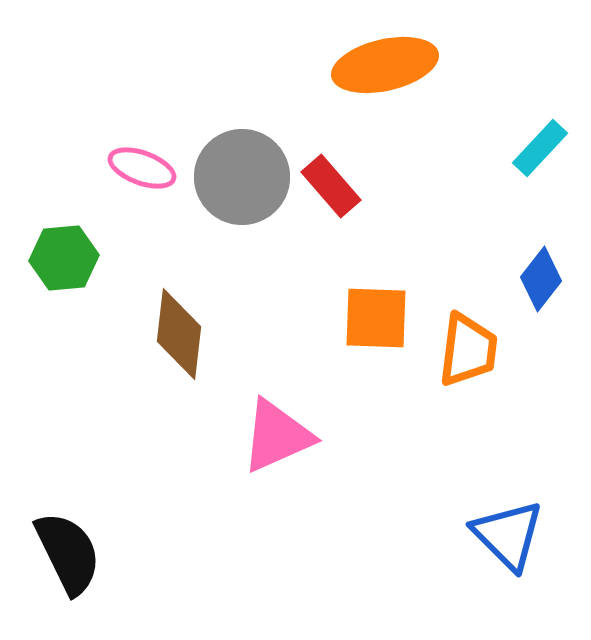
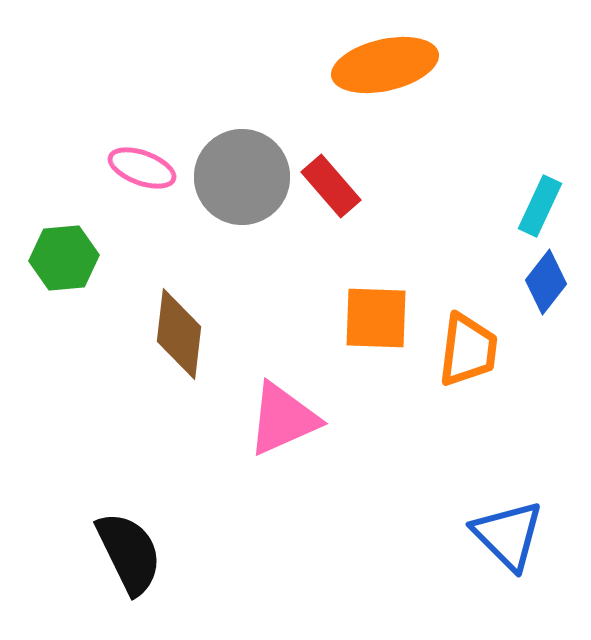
cyan rectangle: moved 58 px down; rotated 18 degrees counterclockwise
blue diamond: moved 5 px right, 3 px down
pink triangle: moved 6 px right, 17 px up
black semicircle: moved 61 px right
